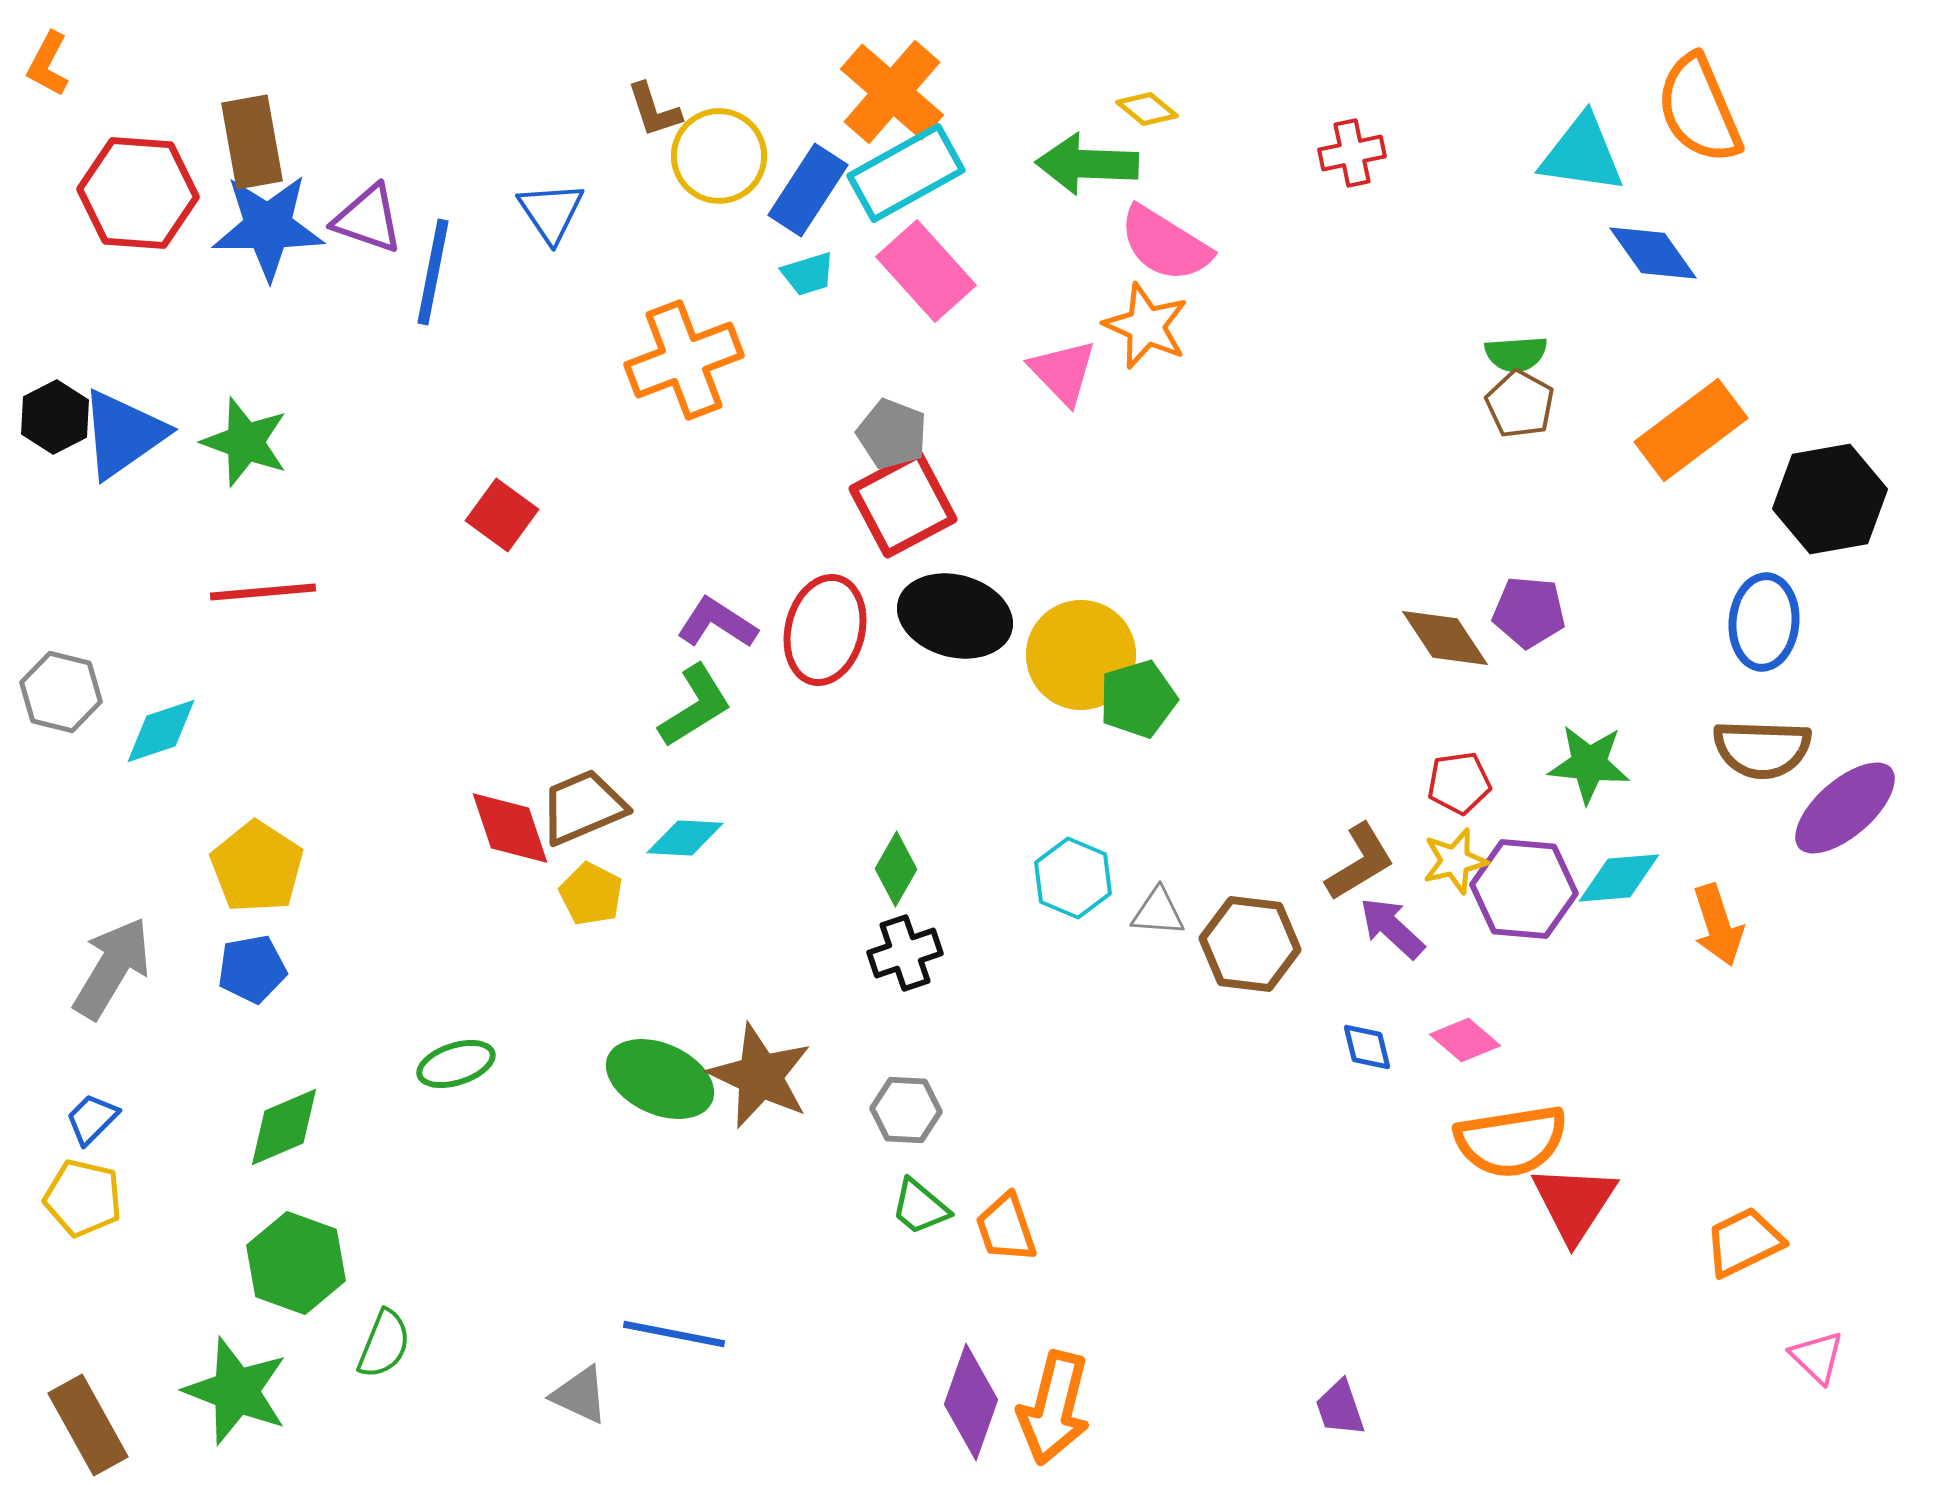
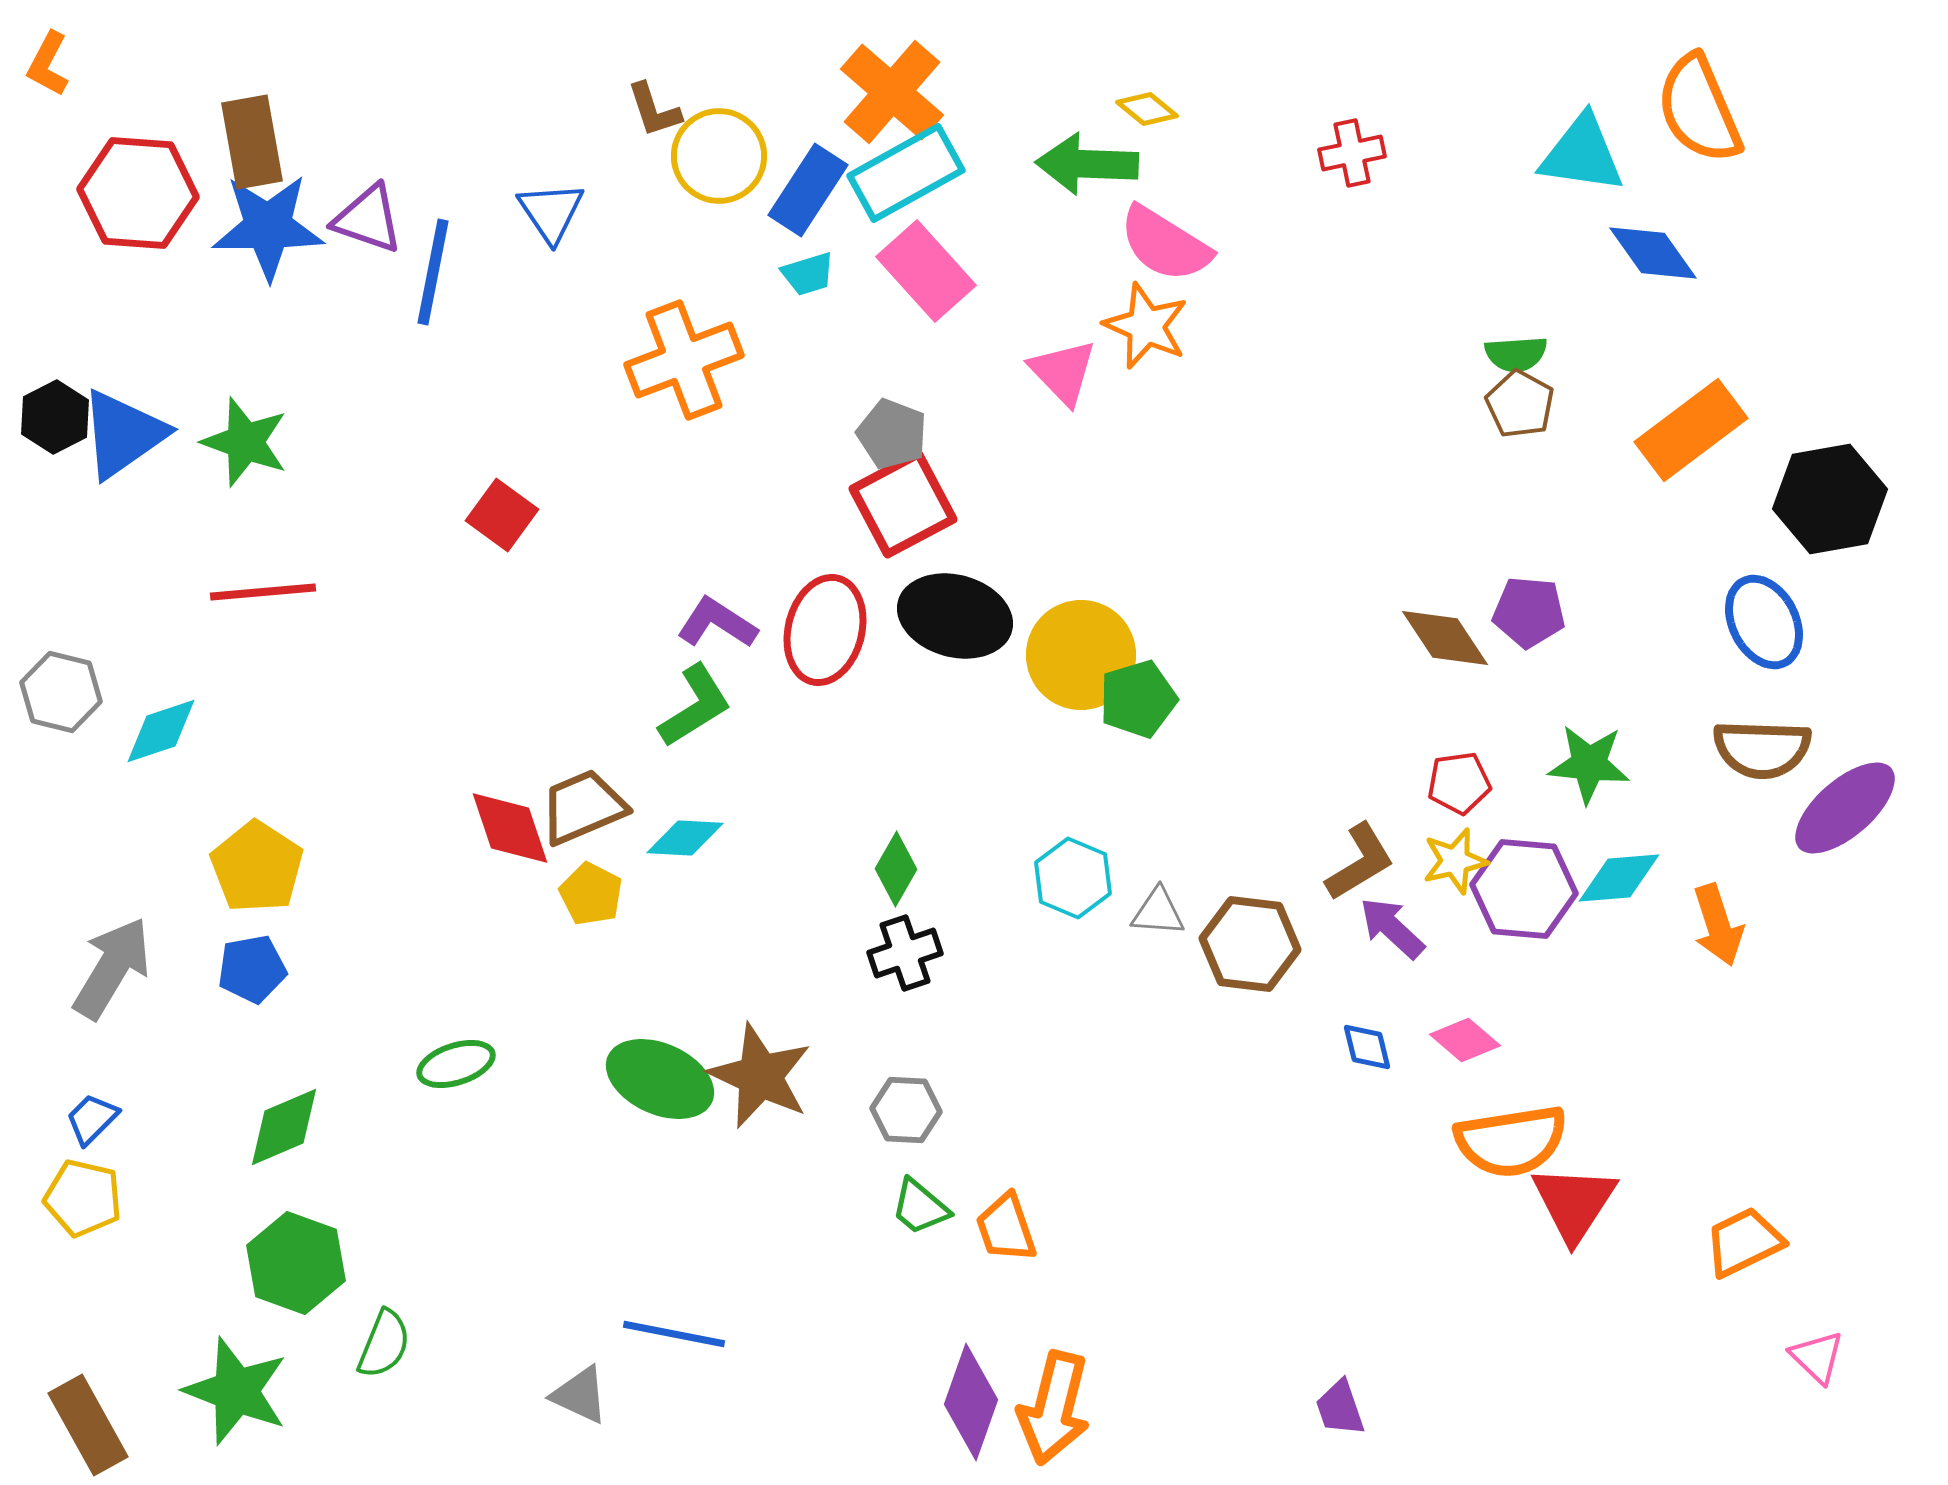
blue ellipse at (1764, 622): rotated 32 degrees counterclockwise
